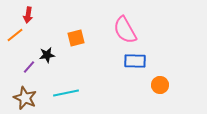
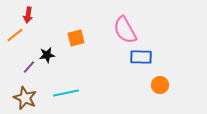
blue rectangle: moved 6 px right, 4 px up
